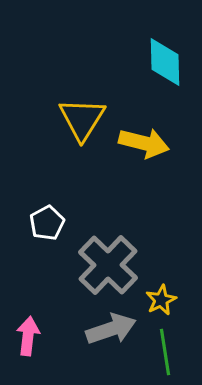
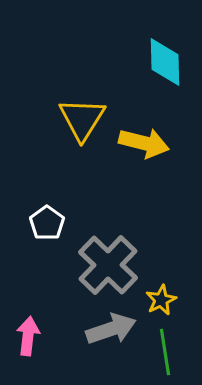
white pentagon: rotated 8 degrees counterclockwise
